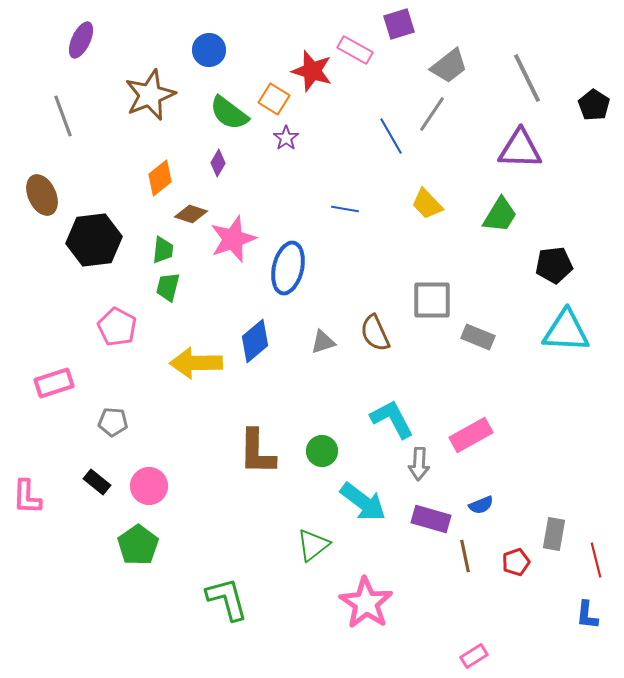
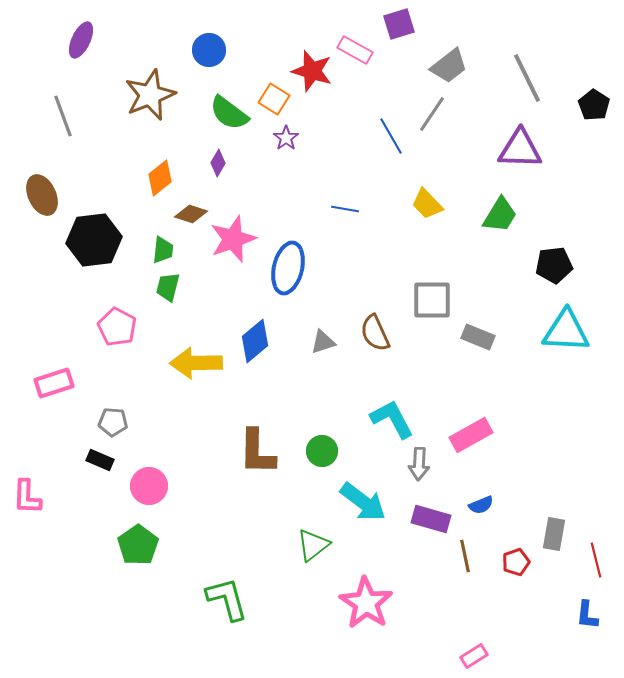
black rectangle at (97, 482): moved 3 px right, 22 px up; rotated 16 degrees counterclockwise
